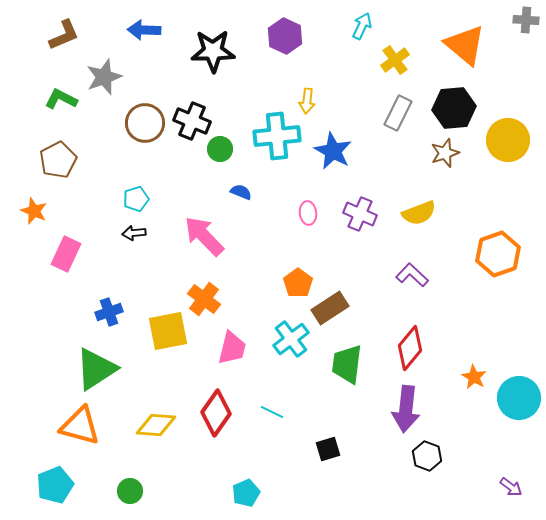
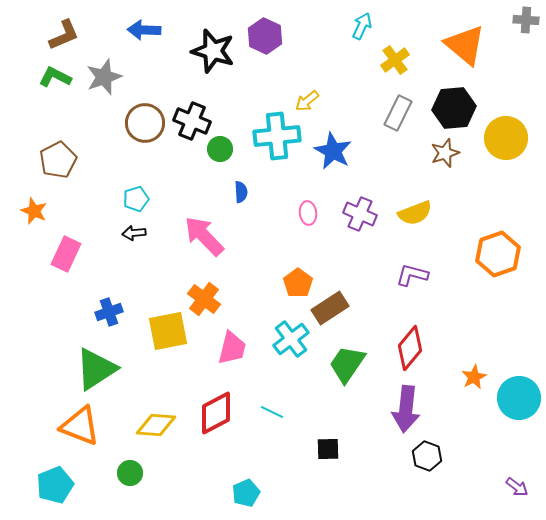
purple hexagon at (285, 36): moved 20 px left
black star at (213, 51): rotated 18 degrees clockwise
green L-shape at (61, 99): moved 6 px left, 22 px up
yellow arrow at (307, 101): rotated 45 degrees clockwise
yellow circle at (508, 140): moved 2 px left, 2 px up
blue semicircle at (241, 192): rotated 65 degrees clockwise
yellow semicircle at (419, 213): moved 4 px left
purple L-shape at (412, 275): rotated 28 degrees counterclockwise
green trapezoid at (347, 364): rotated 27 degrees clockwise
orange star at (474, 377): rotated 15 degrees clockwise
red diamond at (216, 413): rotated 27 degrees clockwise
orange triangle at (80, 426): rotated 6 degrees clockwise
black square at (328, 449): rotated 15 degrees clockwise
purple arrow at (511, 487): moved 6 px right
green circle at (130, 491): moved 18 px up
